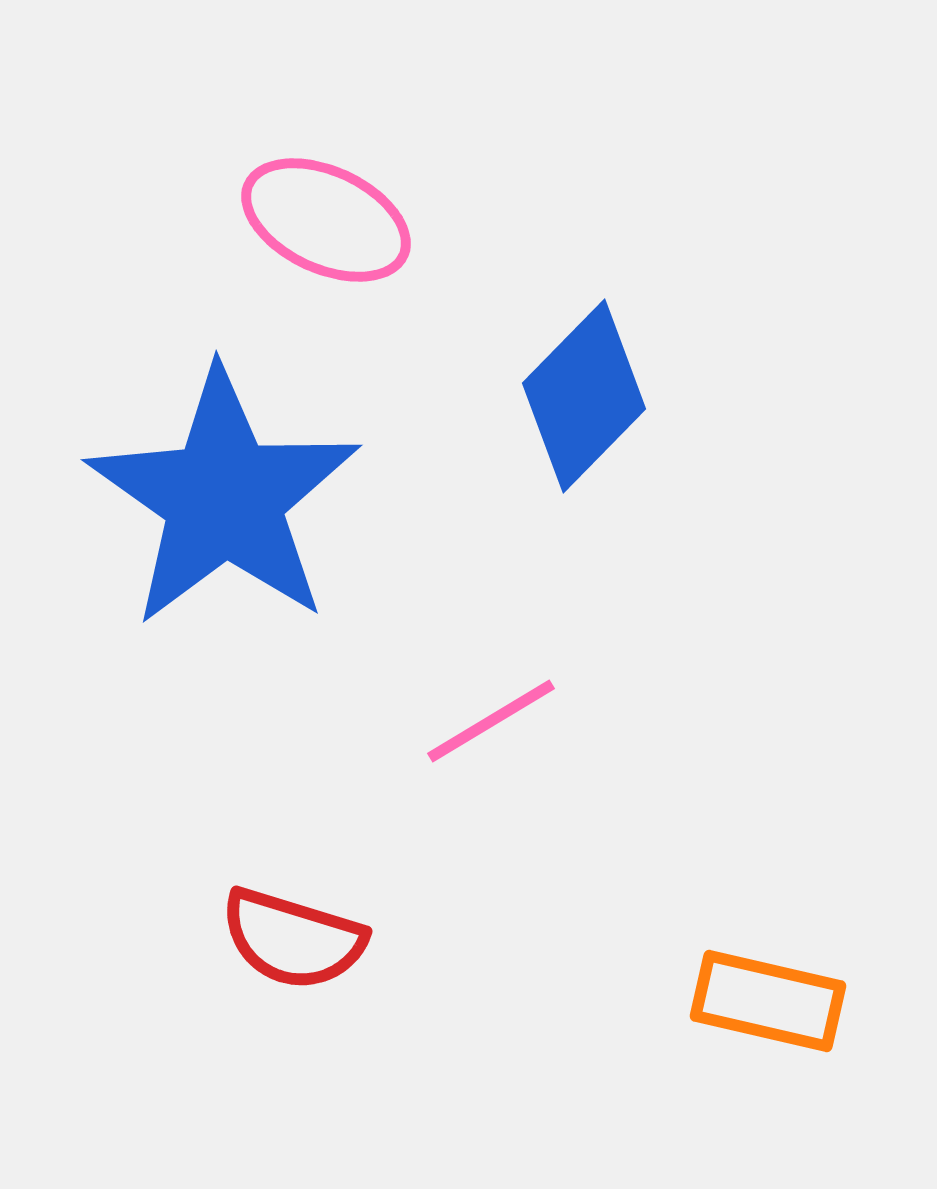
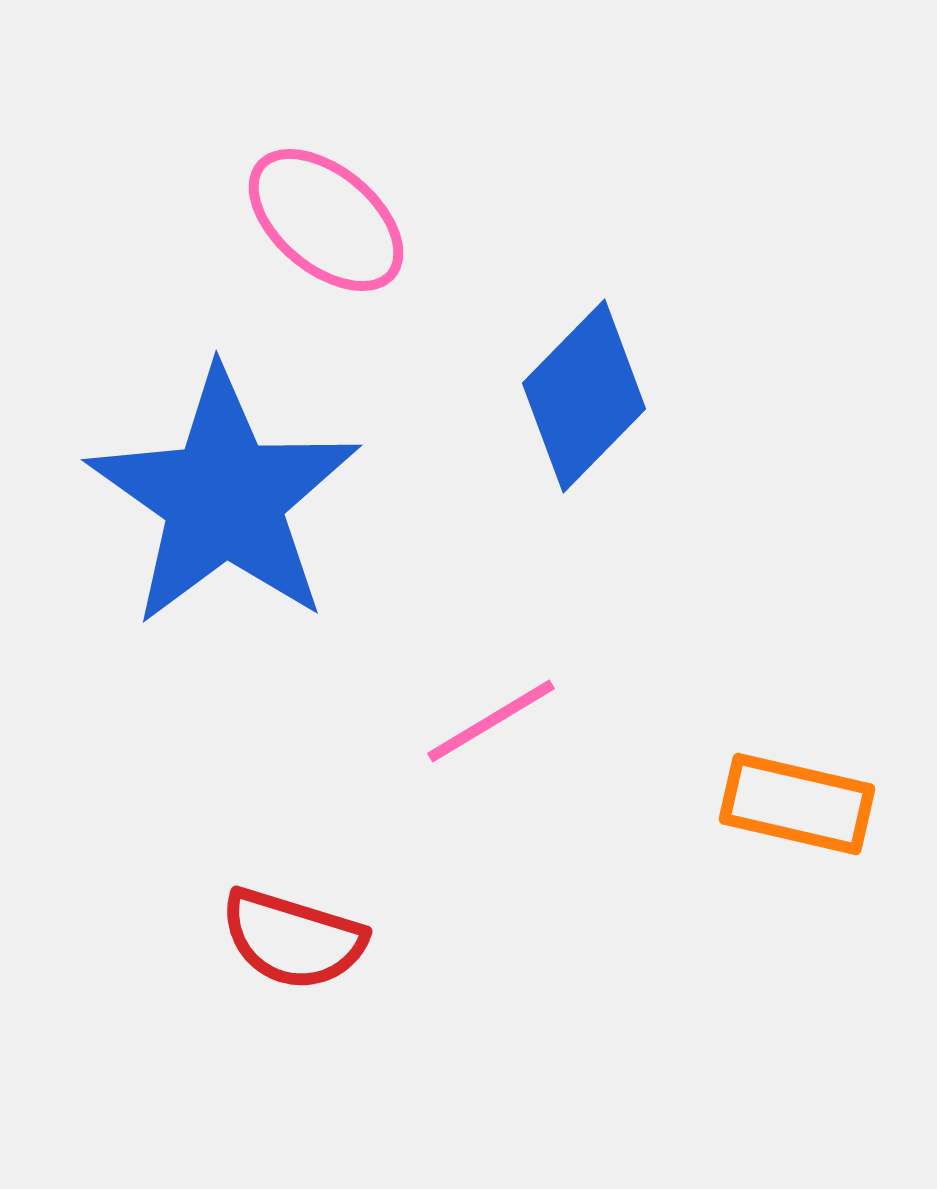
pink ellipse: rotated 15 degrees clockwise
orange rectangle: moved 29 px right, 197 px up
